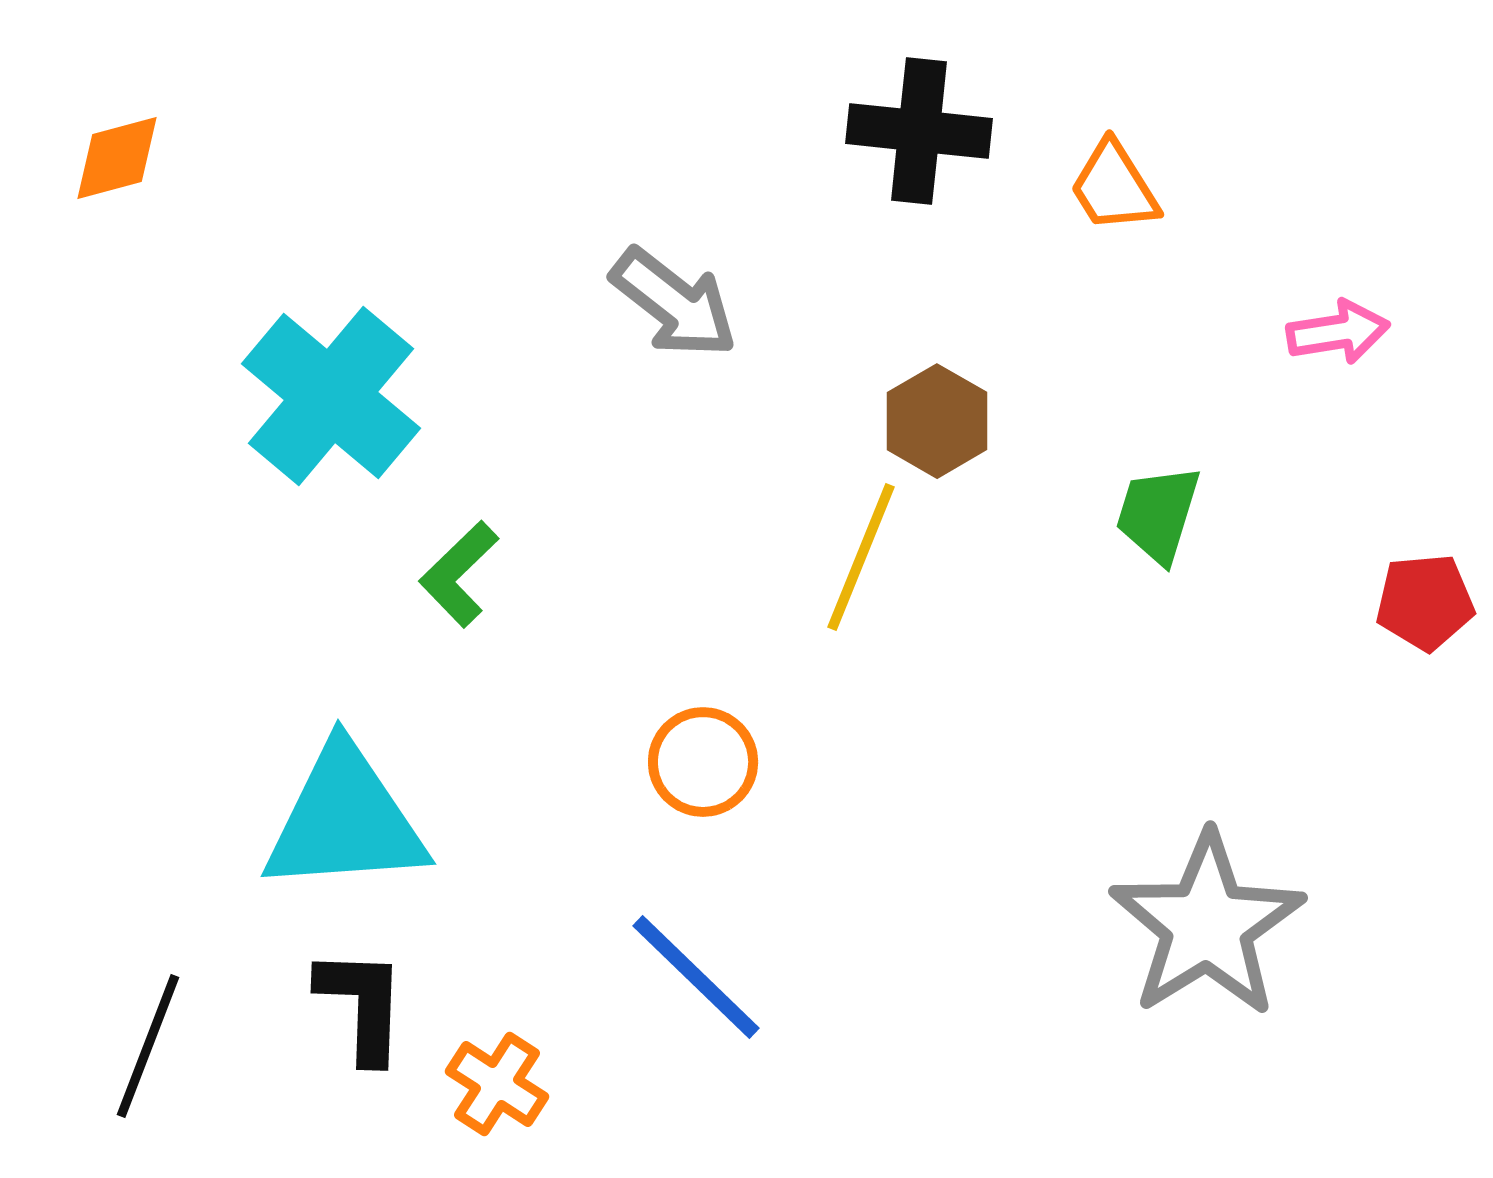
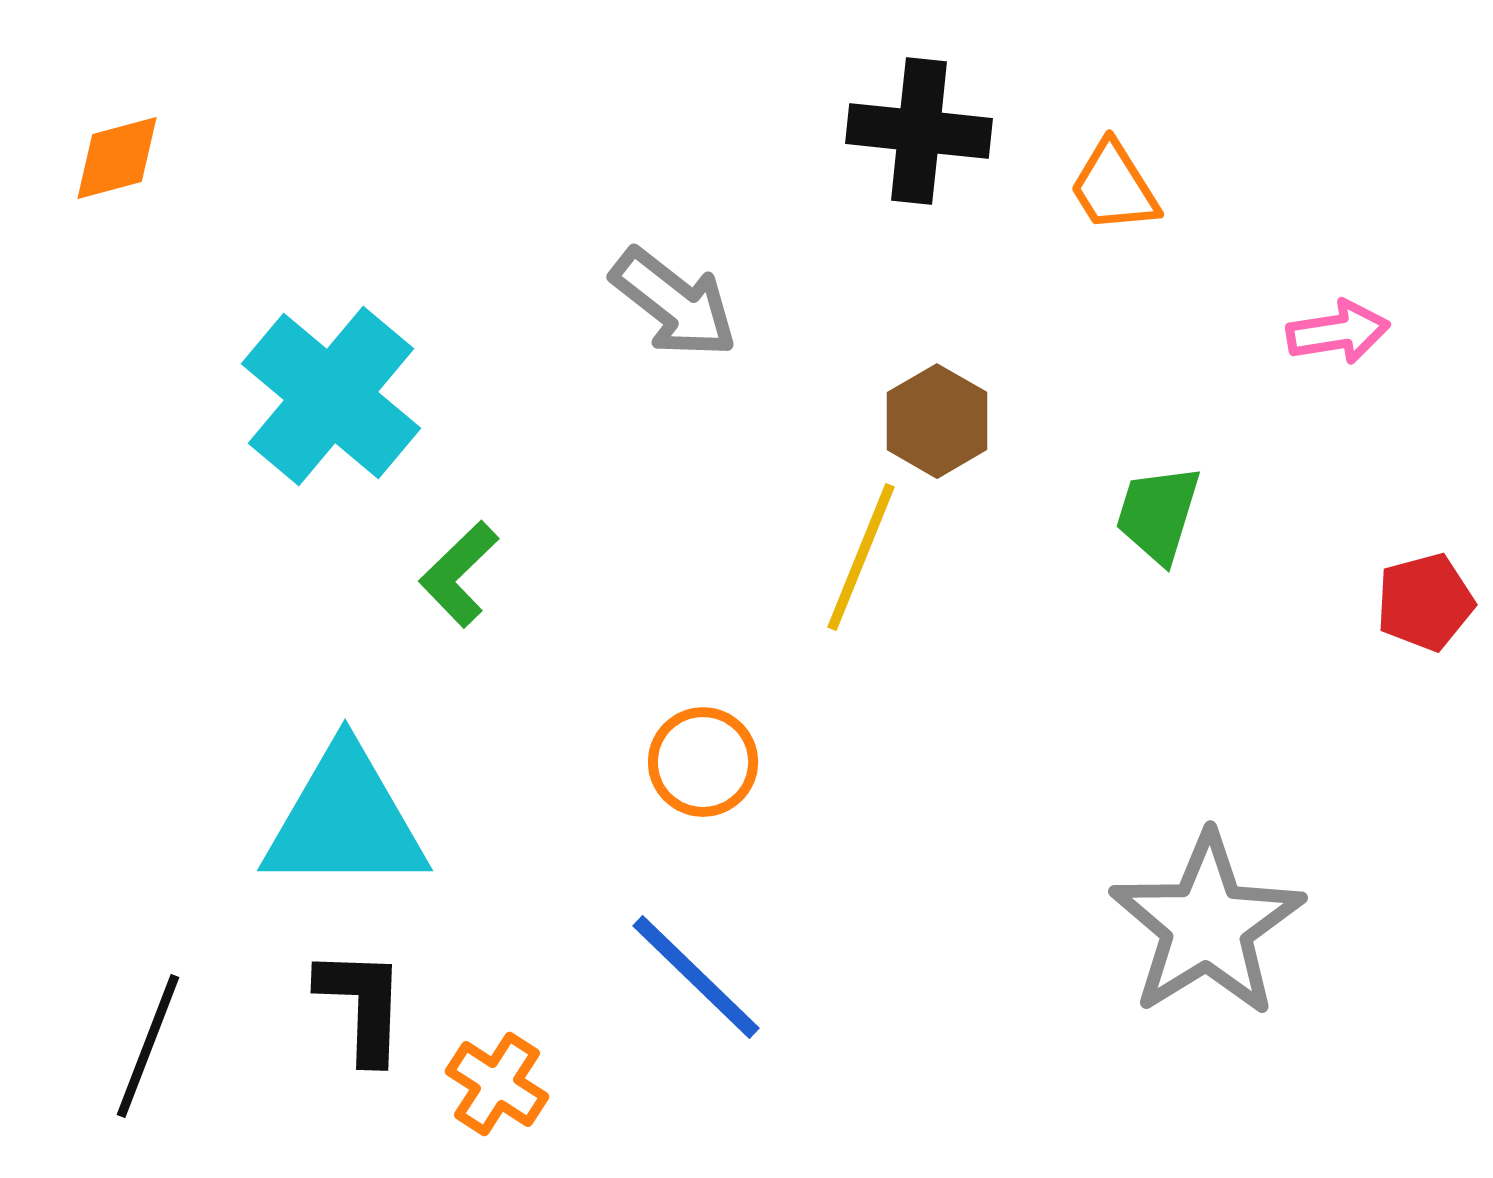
red pentagon: rotated 10 degrees counterclockwise
cyan triangle: rotated 4 degrees clockwise
